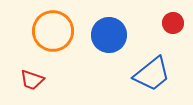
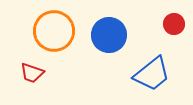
red circle: moved 1 px right, 1 px down
orange circle: moved 1 px right
red trapezoid: moved 7 px up
